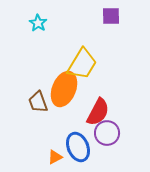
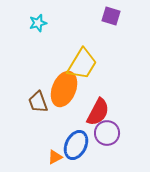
purple square: rotated 18 degrees clockwise
cyan star: rotated 24 degrees clockwise
blue ellipse: moved 2 px left, 2 px up; rotated 48 degrees clockwise
